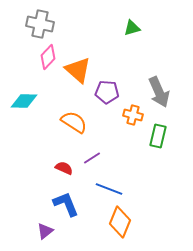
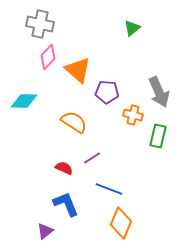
green triangle: rotated 24 degrees counterclockwise
orange diamond: moved 1 px right, 1 px down
